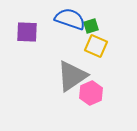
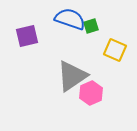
purple square: moved 4 px down; rotated 15 degrees counterclockwise
yellow square: moved 19 px right, 4 px down
